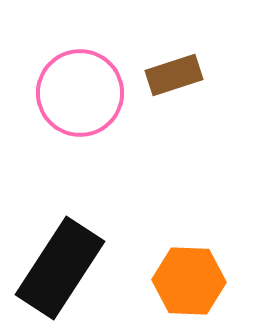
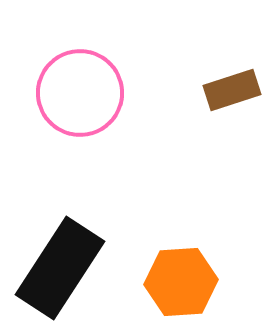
brown rectangle: moved 58 px right, 15 px down
orange hexagon: moved 8 px left, 1 px down; rotated 6 degrees counterclockwise
